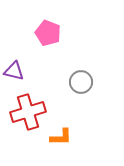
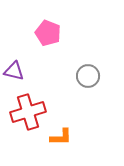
gray circle: moved 7 px right, 6 px up
